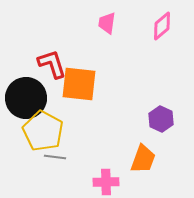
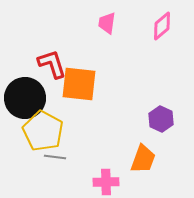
black circle: moved 1 px left
